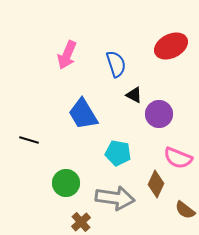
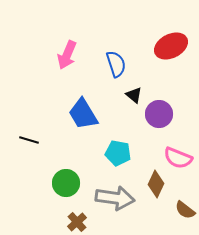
black triangle: rotated 12 degrees clockwise
brown cross: moved 4 px left
